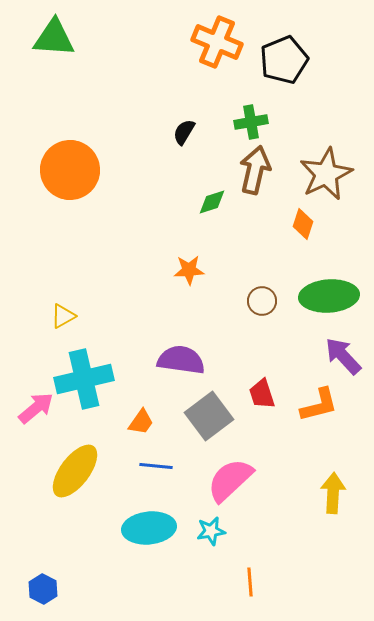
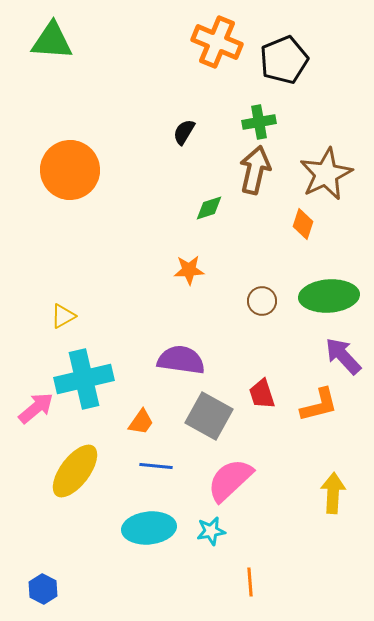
green triangle: moved 2 px left, 3 px down
green cross: moved 8 px right
green diamond: moved 3 px left, 6 px down
gray square: rotated 24 degrees counterclockwise
